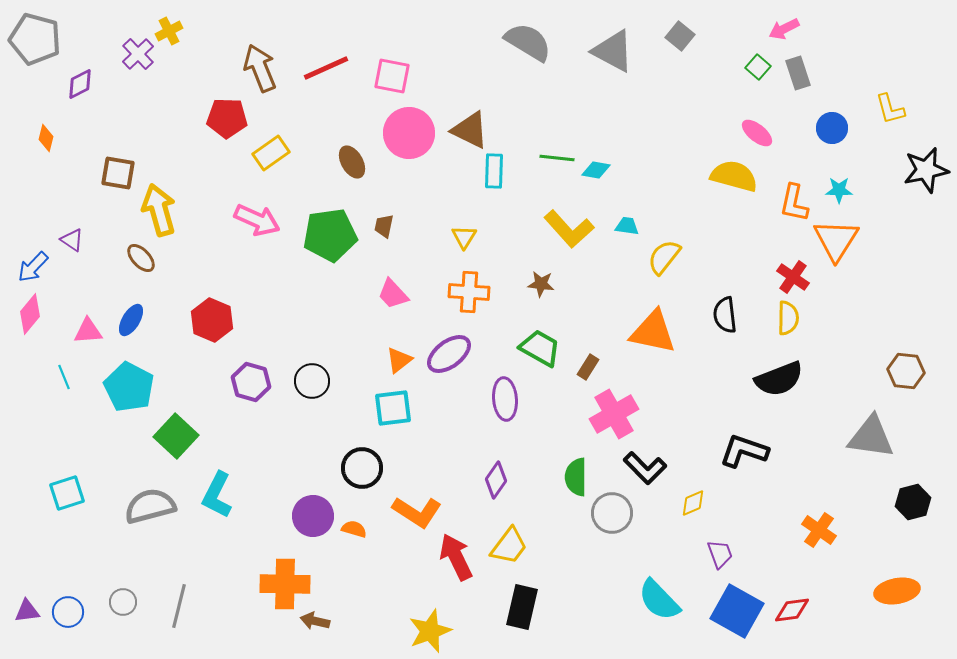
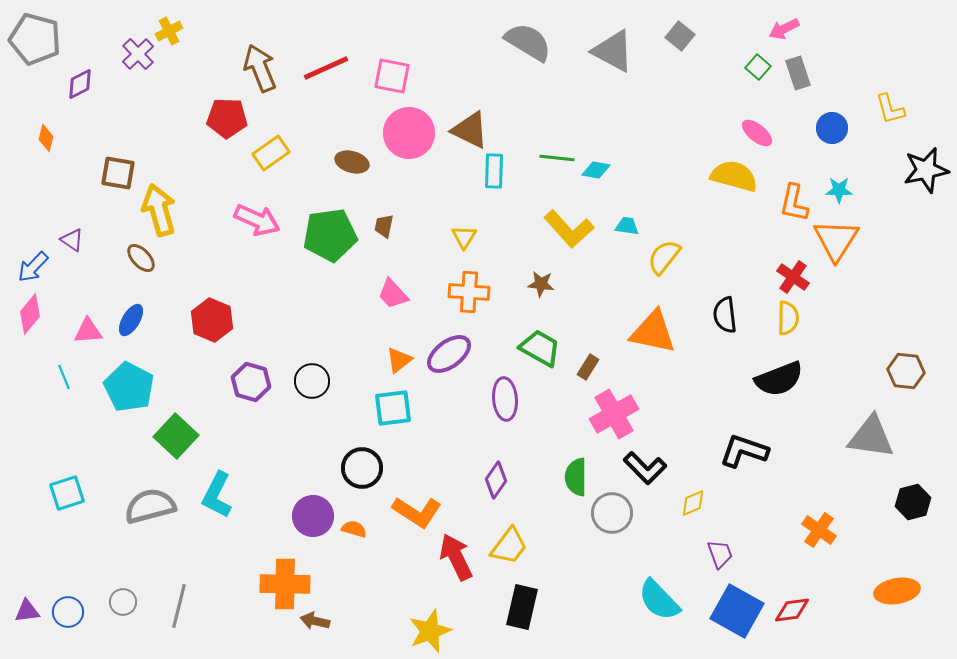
brown ellipse at (352, 162): rotated 44 degrees counterclockwise
